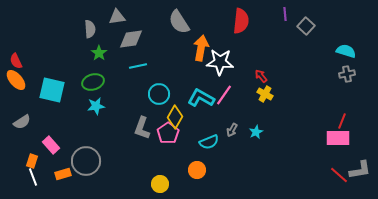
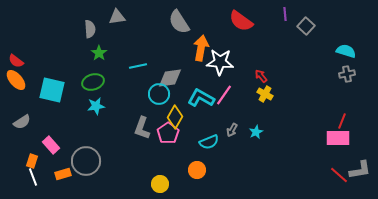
red semicircle at (241, 21): rotated 120 degrees clockwise
gray diamond at (131, 39): moved 39 px right, 39 px down
red semicircle at (16, 61): rotated 28 degrees counterclockwise
